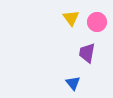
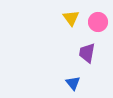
pink circle: moved 1 px right
